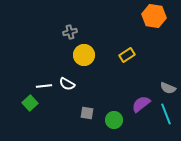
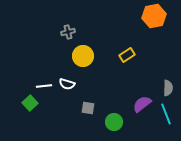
orange hexagon: rotated 20 degrees counterclockwise
gray cross: moved 2 px left
yellow circle: moved 1 px left, 1 px down
white semicircle: rotated 14 degrees counterclockwise
gray semicircle: rotated 112 degrees counterclockwise
purple semicircle: moved 1 px right
gray square: moved 1 px right, 5 px up
green circle: moved 2 px down
